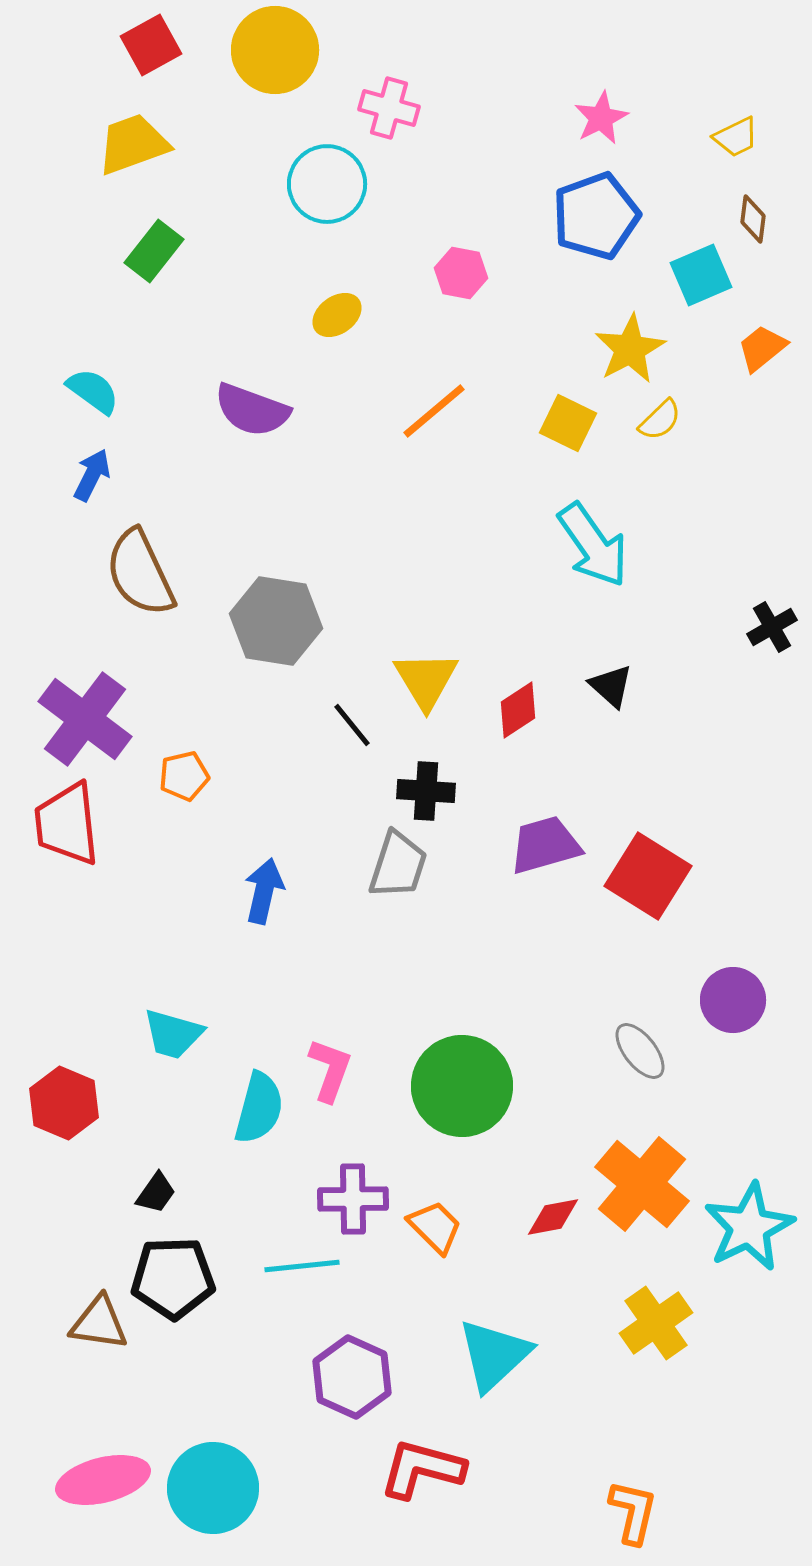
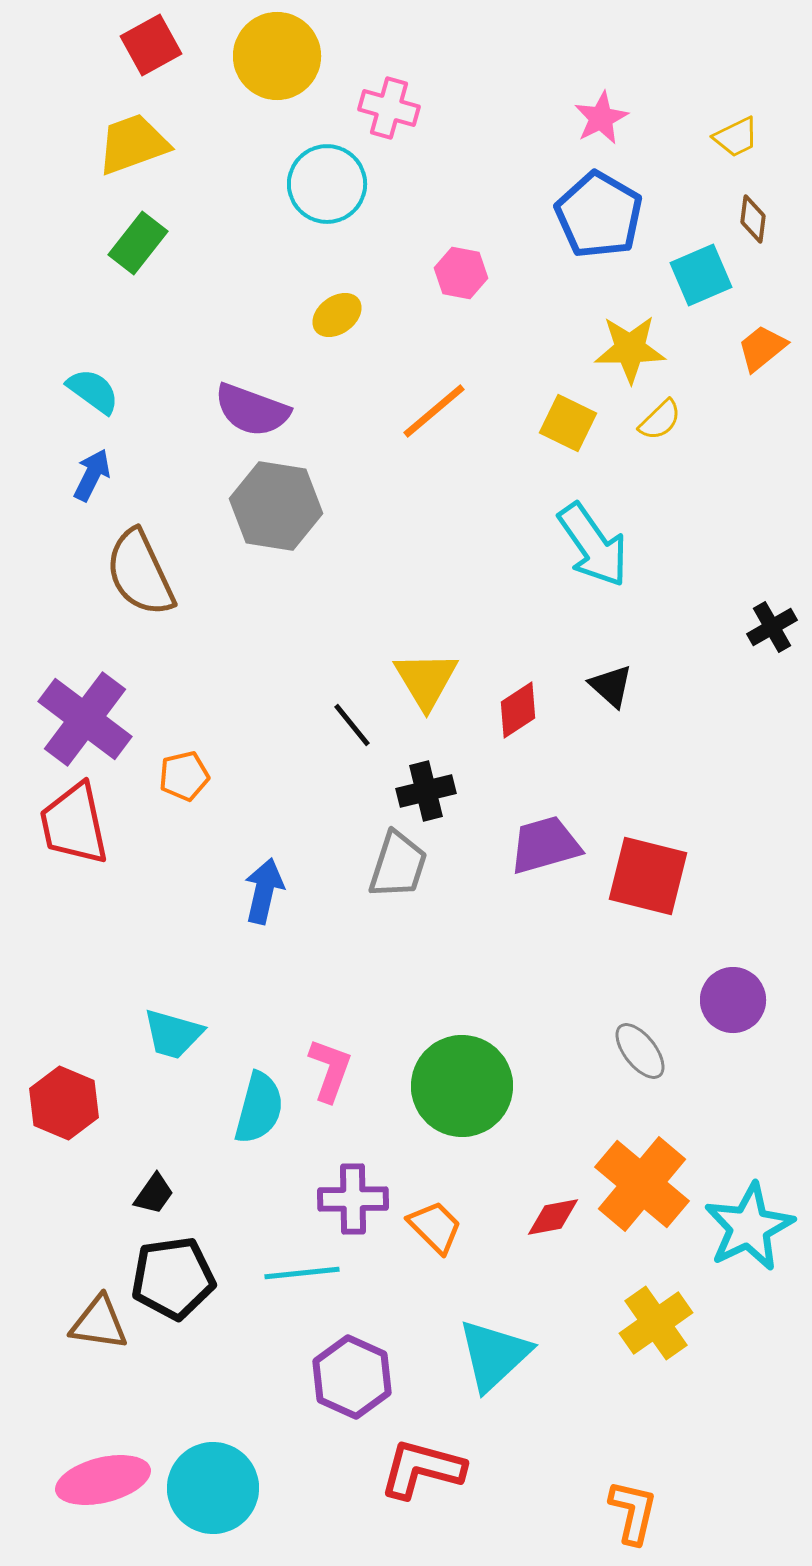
yellow circle at (275, 50): moved 2 px right, 6 px down
blue pentagon at (596, 216): moved 3 px right, 1 px up; rotated 22 degrees counterclockwise
green rectangle at (154, 251): moved 16 px left, 8 px up
yellow star at (630, 349): rotated 28 degrees clockwise
gray hexagon at (276, 621): moved 115 px up
black cross at (426, 791): rotated 18 degrees counterclockwise
red trapezoid at (67, 824): moved 7 px right; rotated 6 degrees counterclockwise
red square at (648, 876): rotated 18 degrees counterclockwise
black trapezoid at (156, 1193): moved 2 px left, 1 px down
cyan line at (302, 1266): moved 7 px down
black pentagon at (173, 1278): rotated 6 degrees counterclockwise
